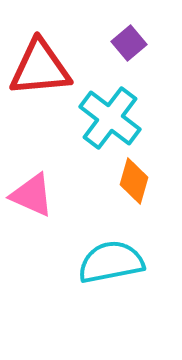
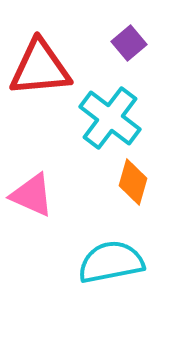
orange diamond: moved 1 px left, 1 px down
